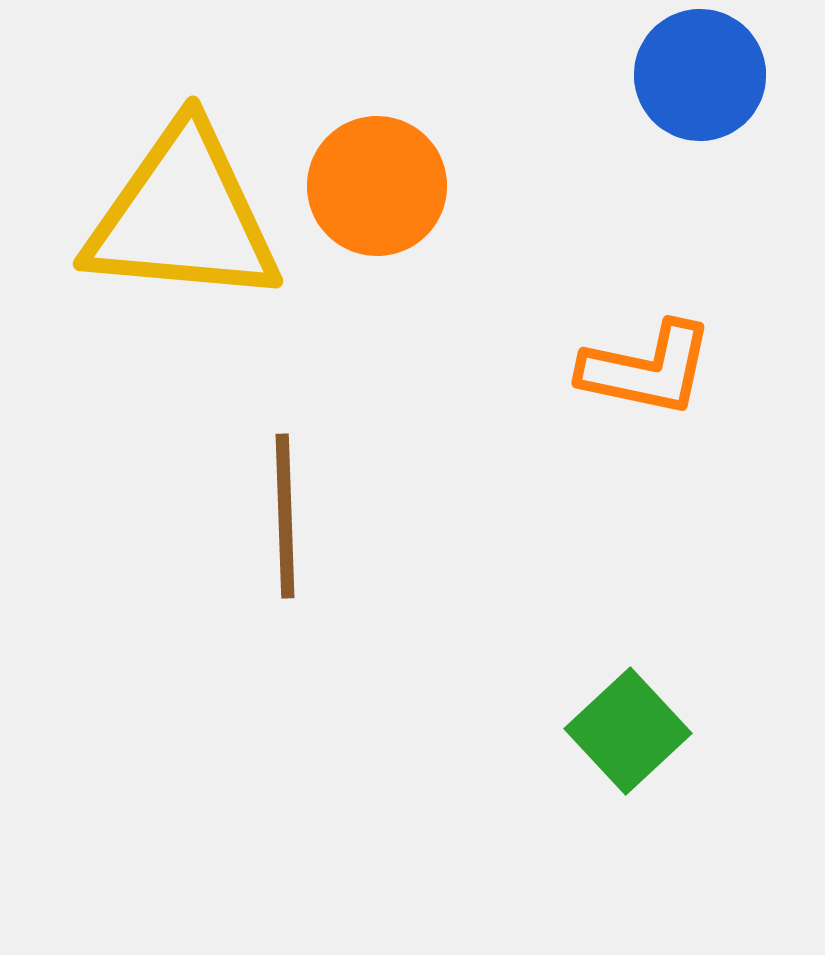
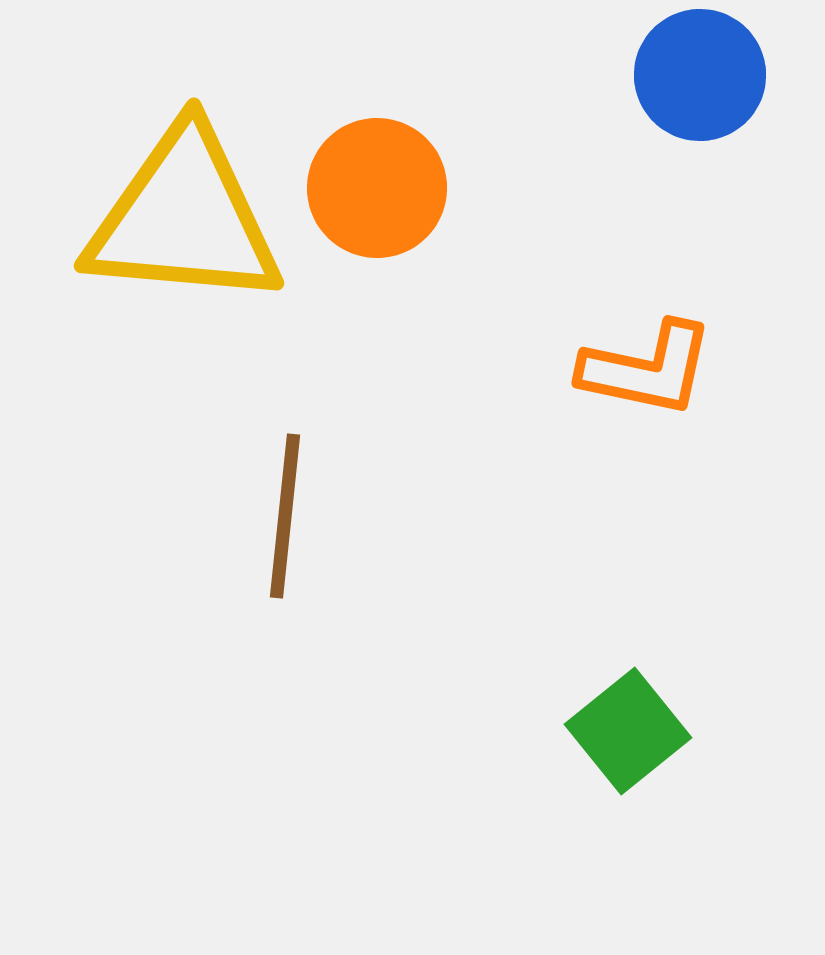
orange circle: moved 2 px down
yellow triangle: moved 1 px right, 2 px down
brown line: rotated 8 degrees clockwise
green square: rotated 4 degrees clockwise
